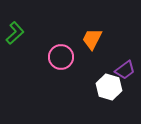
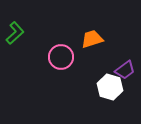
orange trapezoid: rotated 45 degrees clockwise
white hexagon: moved 1 px right
